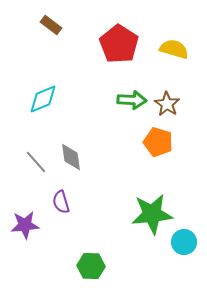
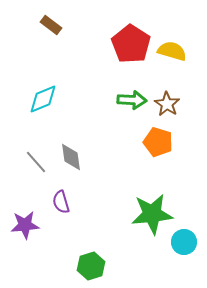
red pentagon: moved 12 px right
yellow semicircle: moved 2 px left, 2 px down
green hexagon: rotated 20 degrees counterclockwise
